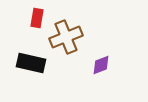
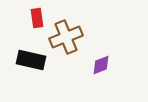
red rectangle: rotated 18 degrees counterclockwise
black rectangle: moved 3 px up
